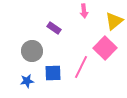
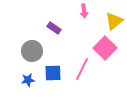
pink line: moved 1 px right, 2 px down
blue star: moved 1 px right, 1 px up
